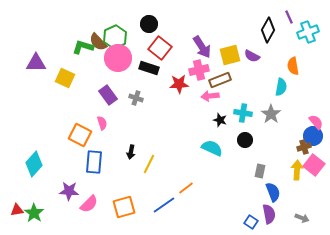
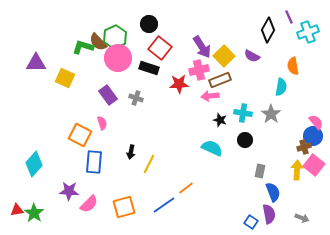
yellow square at (230, 55): moved 6 px left, 1 px down; rotated 30 degrees counterclockwise
